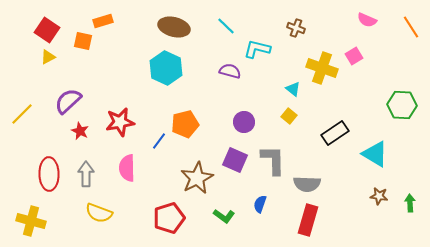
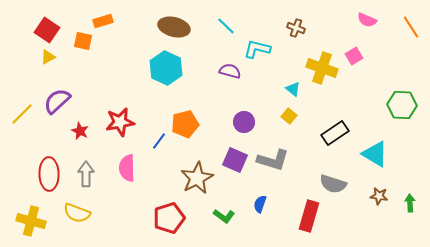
purple semicircle at (68, 101): moved 11 px left
gray L-shape at (273, 160): rotated 108 degrees clockwise
gray semicircle at (307, 184): moved 26 px right; rotated 16 degrees clockwise
yellow semicircle at (99, 213): moved 22 px left
red rectangle at (308, 220): moved 1 px right, 4 px up
